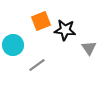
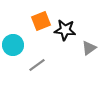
gray triangle: rotated 28 degrees clockwise
